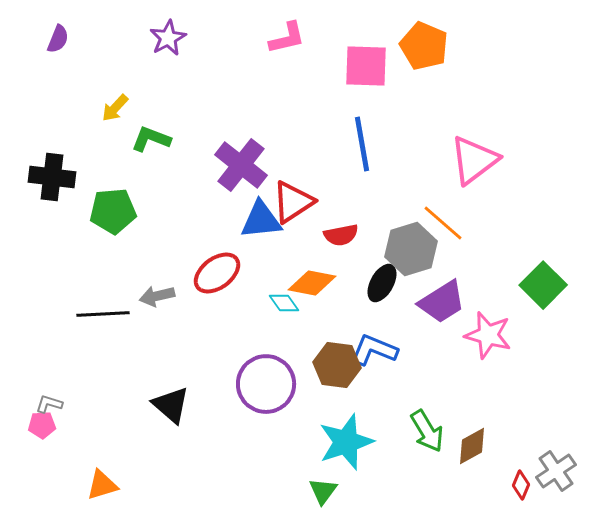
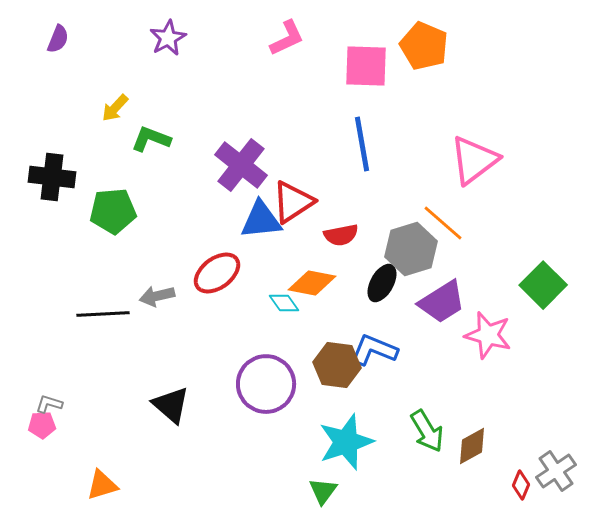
pink L-shape: rotated 12 degrees counterclockwise
